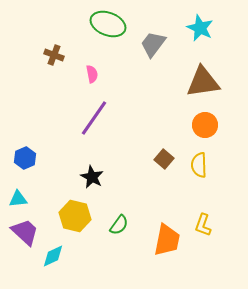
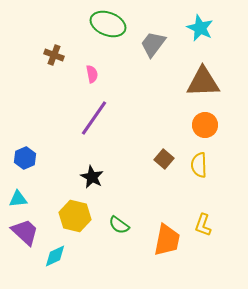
brown triangle: rotated 6 degrees clockwise
green semicircle: rotated 90 degrees clockwise
cyan diamond: moved 2 px right
